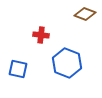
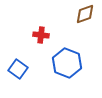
brown diamond: rotated 40 degrees counterclockwise
blue square: rotated 24 degrees clockwise
